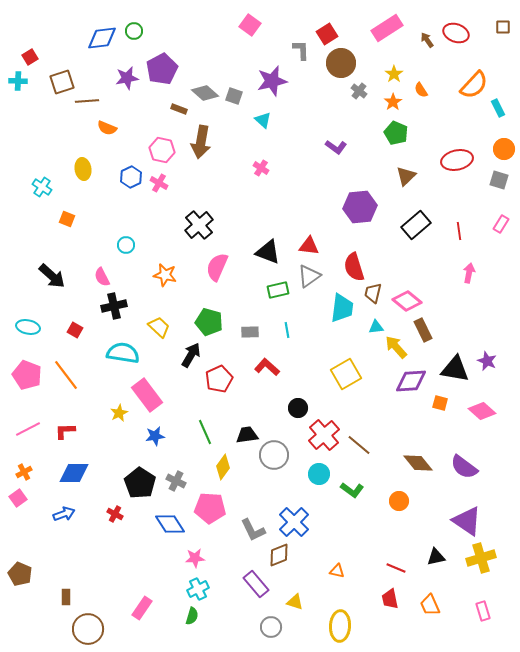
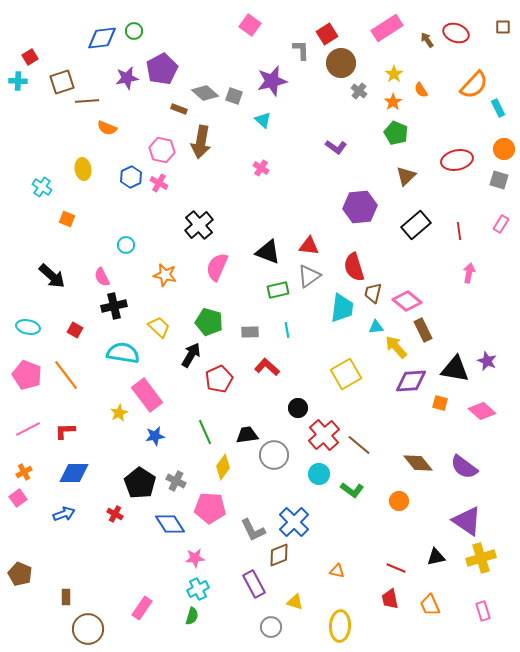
purple rectangle at (256, 584): moved 2 px left; rotated 12 degrees clockwise
